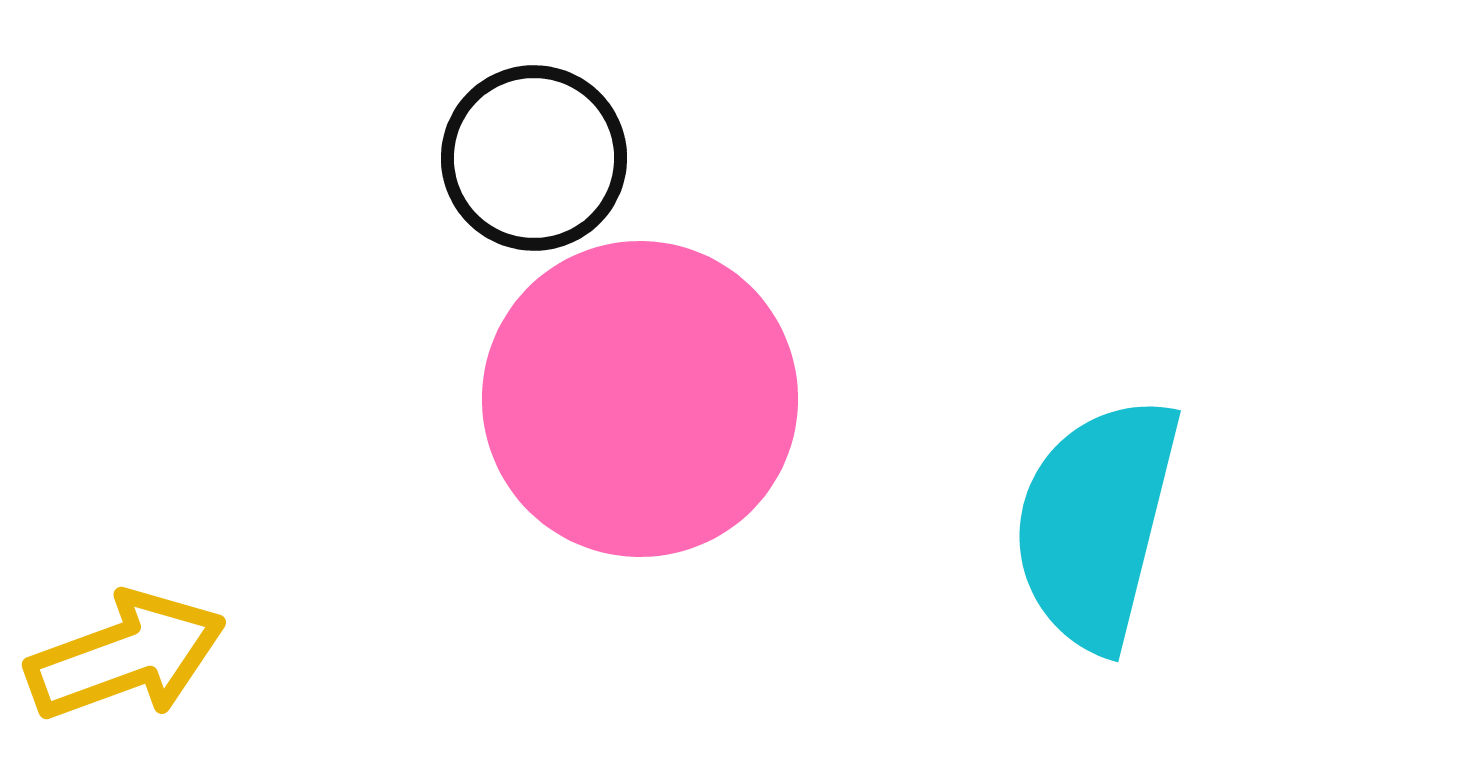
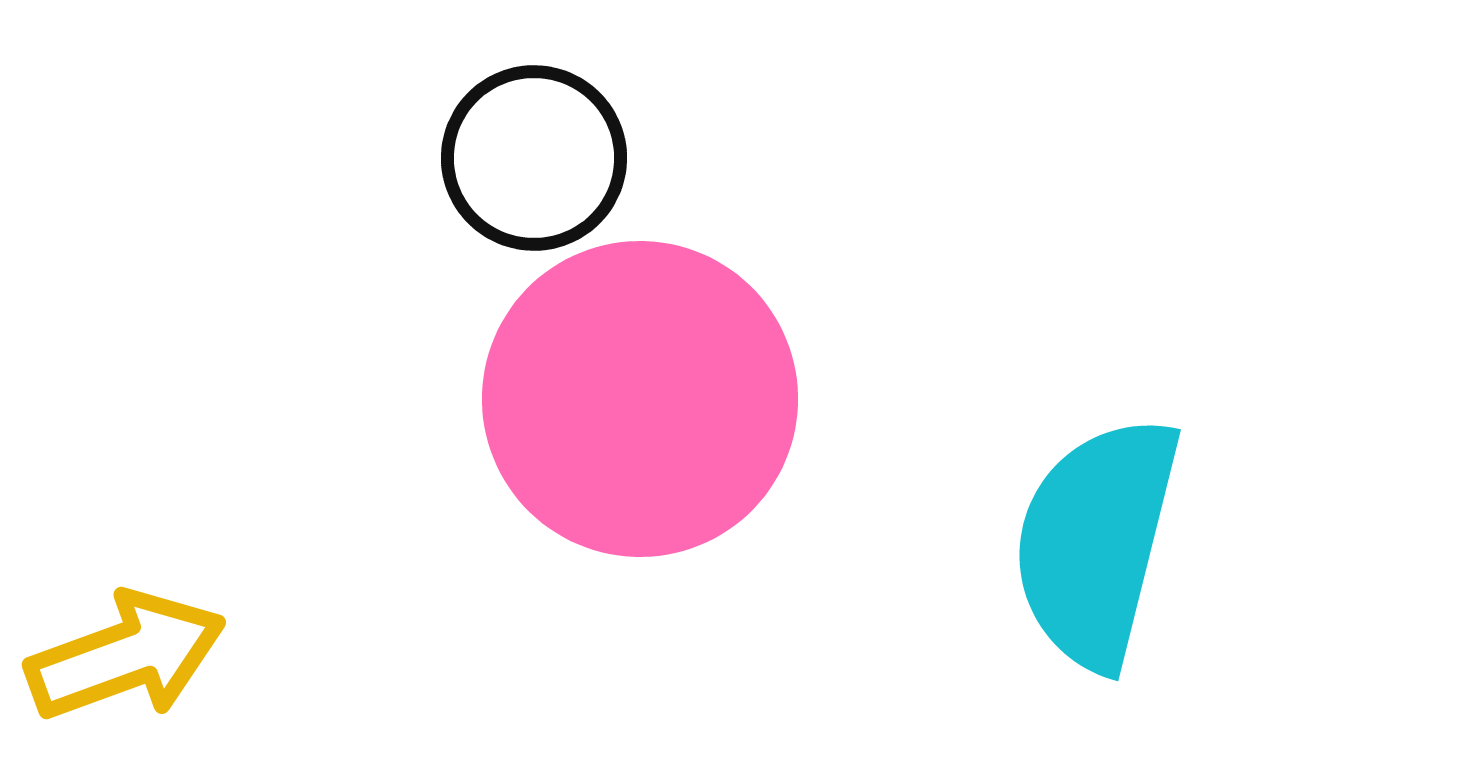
cyan semicircle: moved 19 px down
